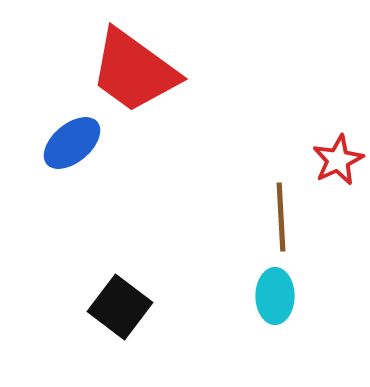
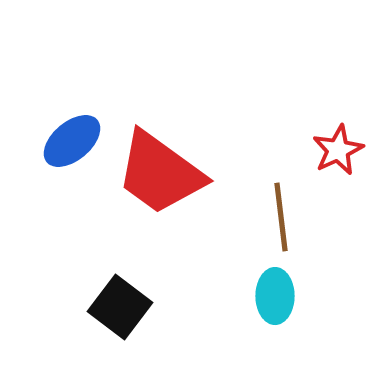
red trapezoid: moved 26 px right, 102 px down
blue ellipse: moved 2 px up
red star: moved 10 px up
brown line: rotated 4 degrees counterclockwise
